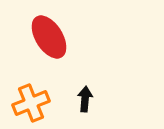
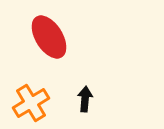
orange cross: rotated 9 degrees counterclockwise
